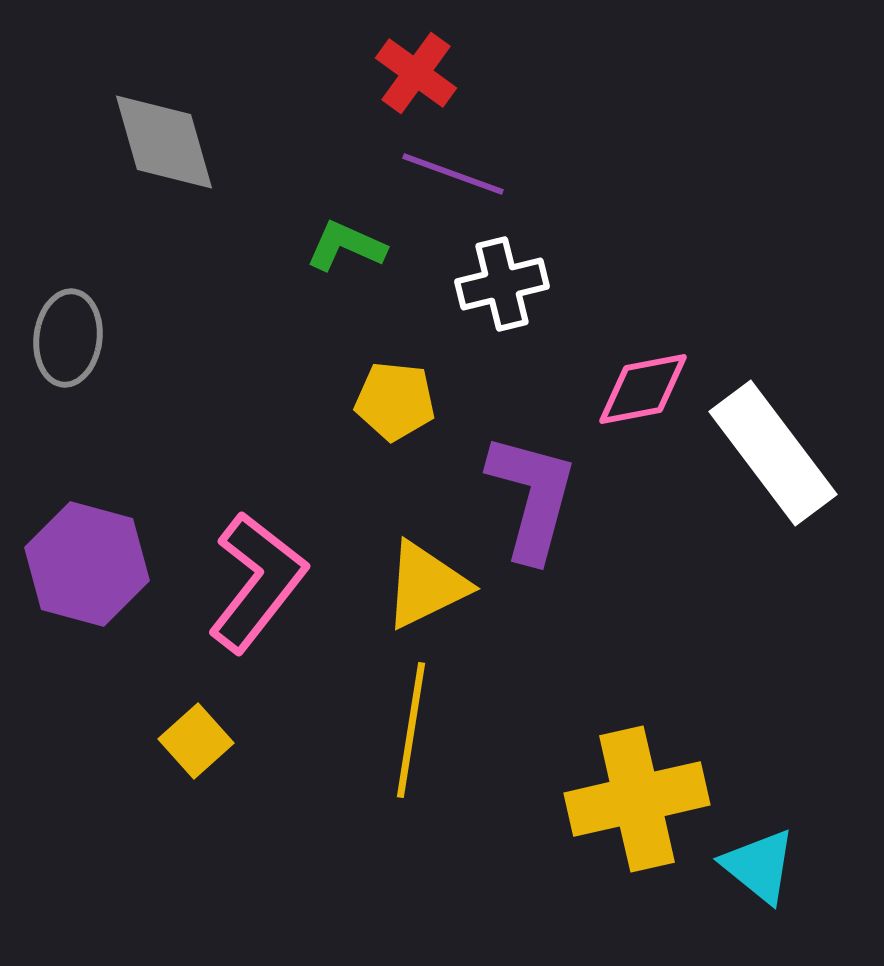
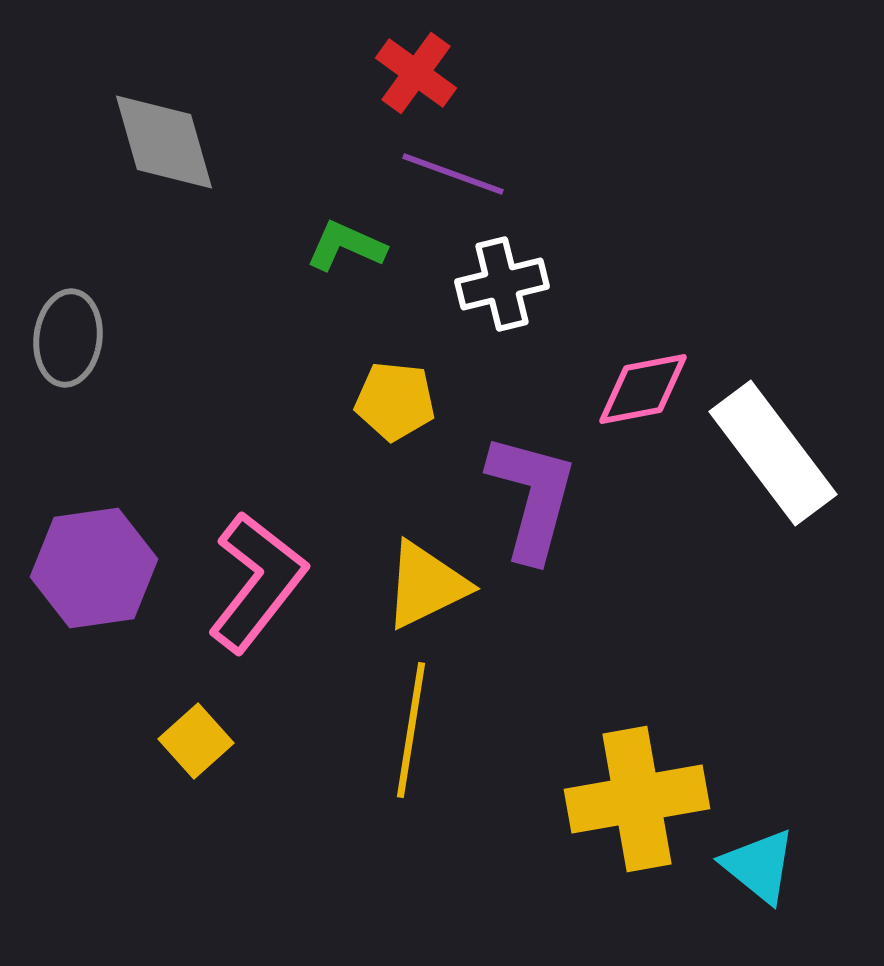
purple hexagon: moved 7 px right, 4 px down; rotated 23 degrees counterclockwise
yellow cross: rotated 3 degrees clockwise
